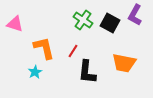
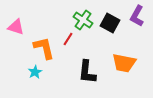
purple L-shape: moved 2 px right, 1 px down
pink triangle: moved 1 px right, 3 px down
red line: moved 5 px left, 12 px up
